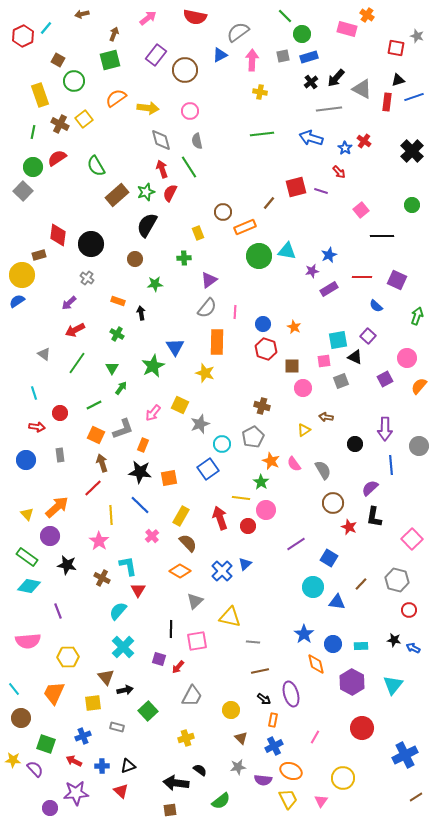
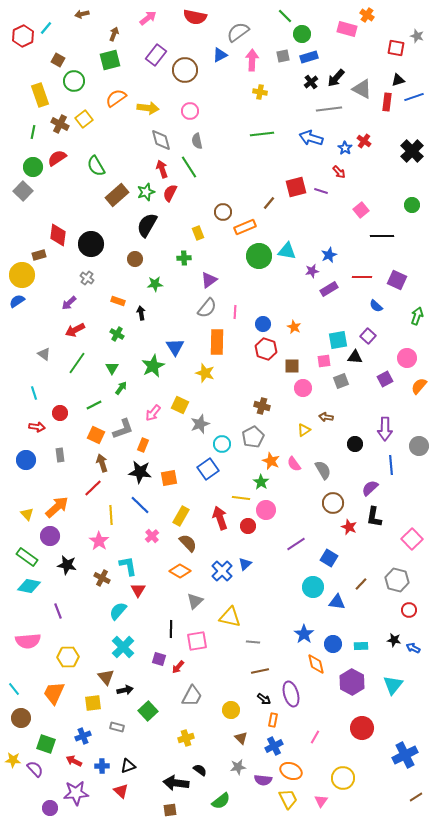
black triangle at (355, 357): rotated 21 degrees counterclockwise
